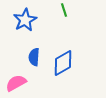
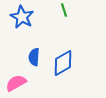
blue star: moved 3 px left, 3 px up; rotated 15 degrees counterclockwise
